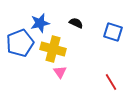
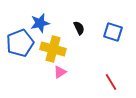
black semicircle: moved 3 px right, 5 px down; rotated 40 degrees clockwise
pink triangle: rotated 32 degrees clockwise
